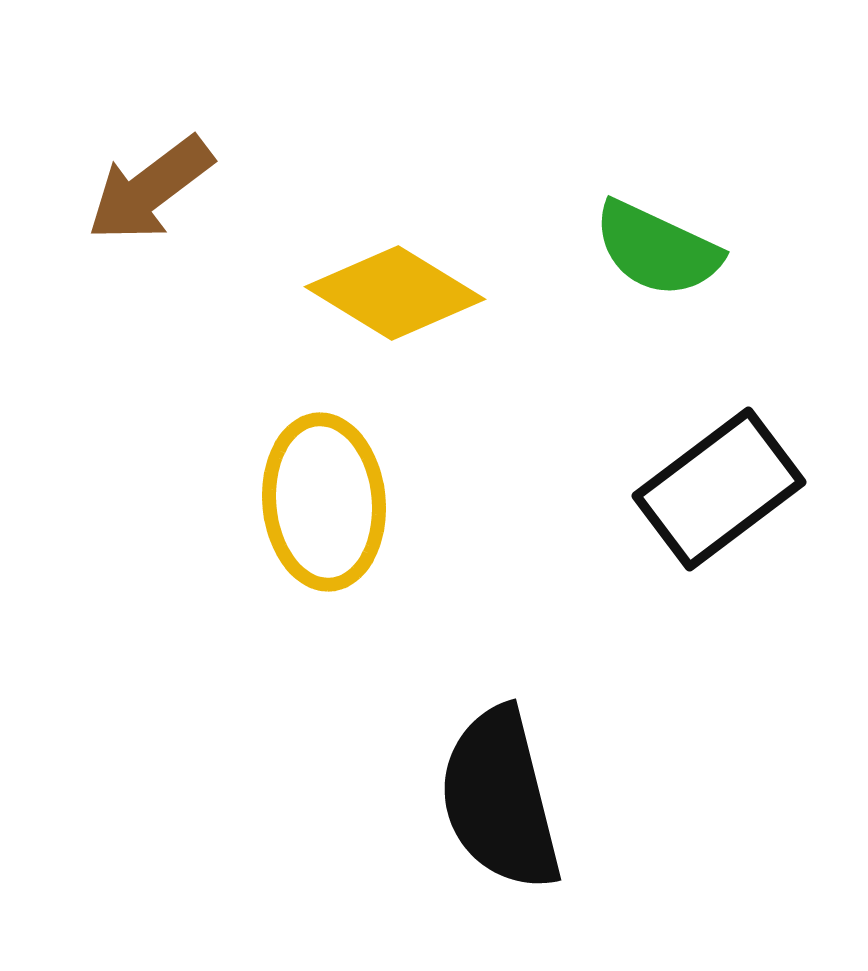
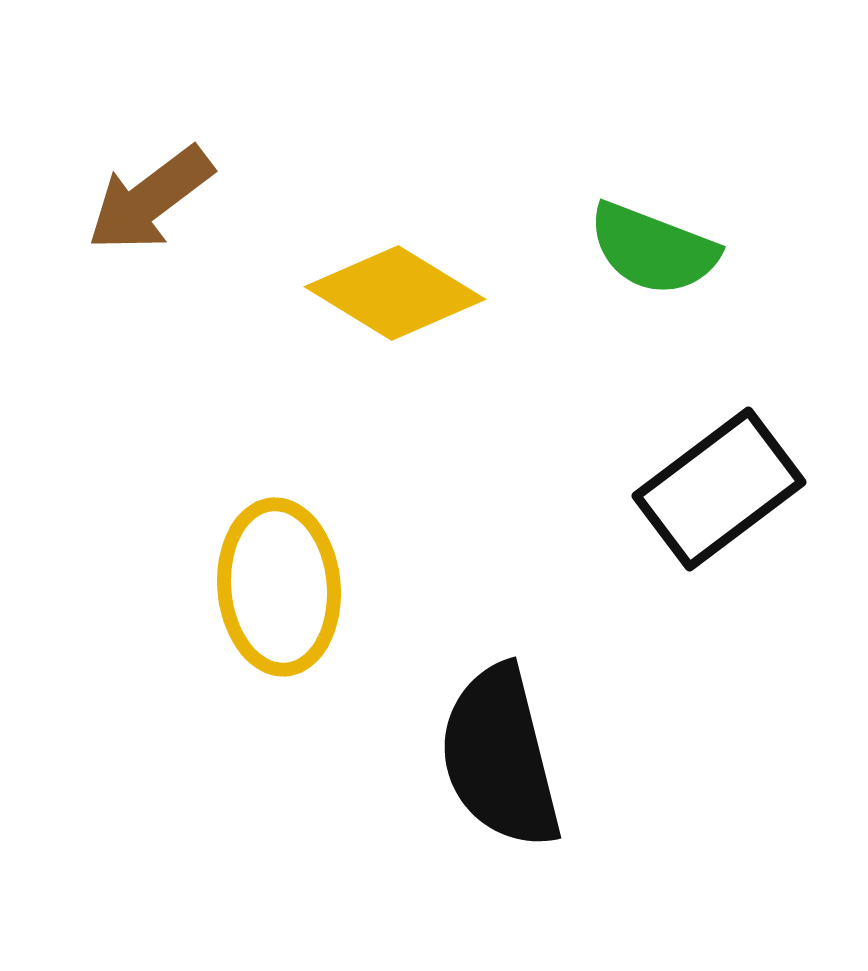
brown arrow: moved 10 px down
green semicircle: moved 4 px left; rotated 4 degrees counterclockwise
yellow ellipse: moved 45 px left, 85 px down
black semicircle: moved 42 px up
